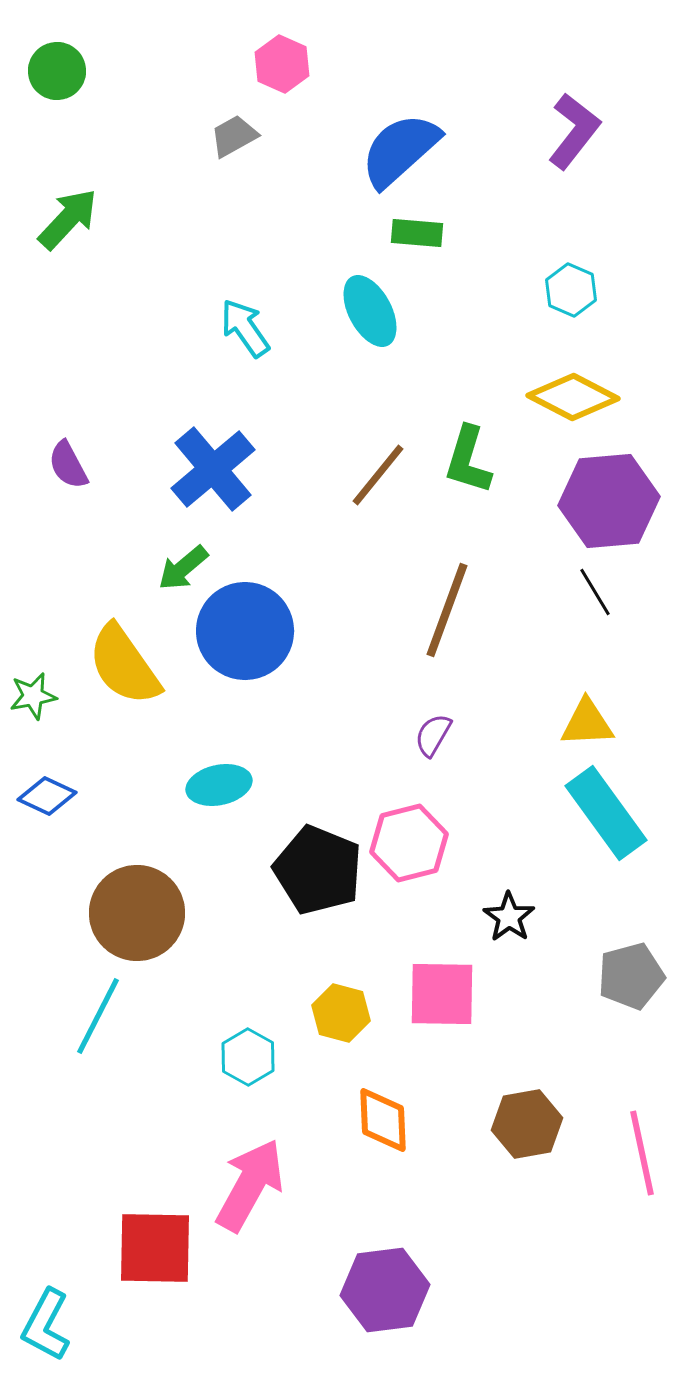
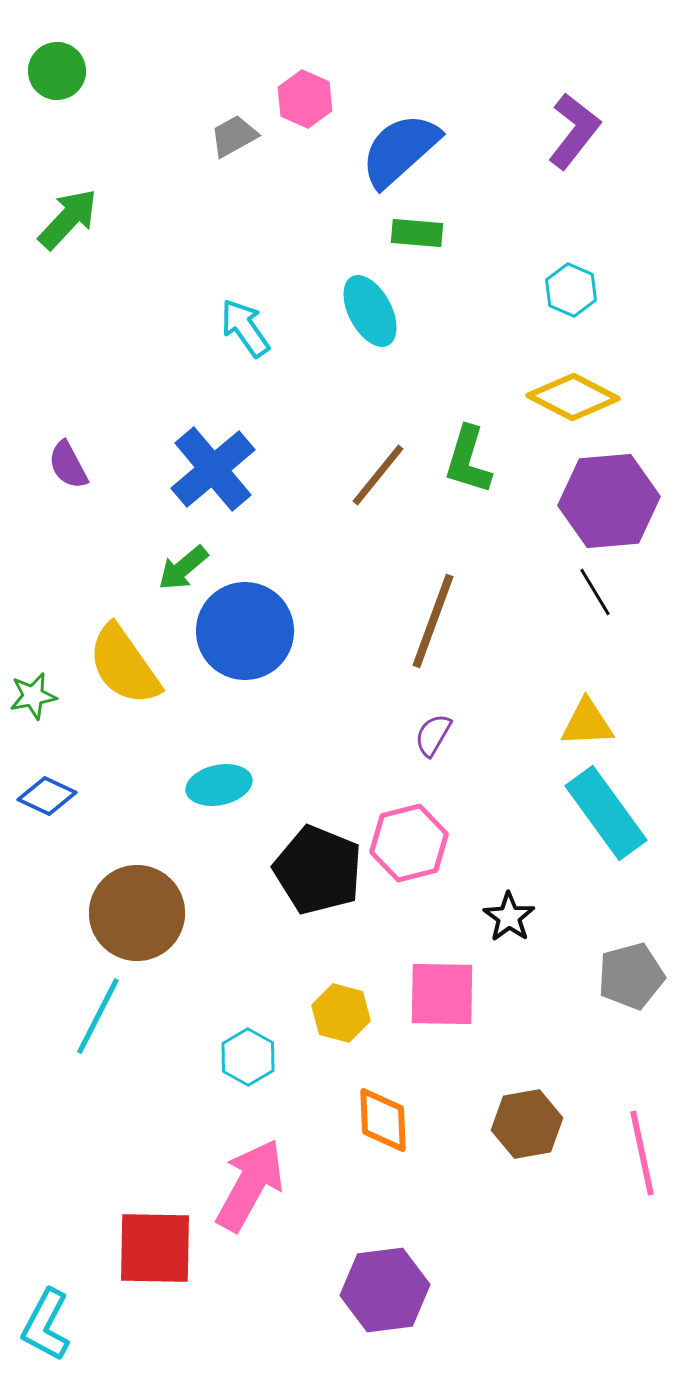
pink hexagon at (282, 64): moved 23 px right, 35 px down
brown line at (447, 610): moved 14 px left, 11 px down
